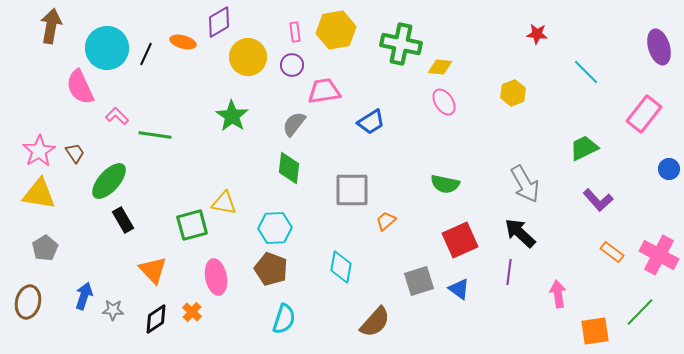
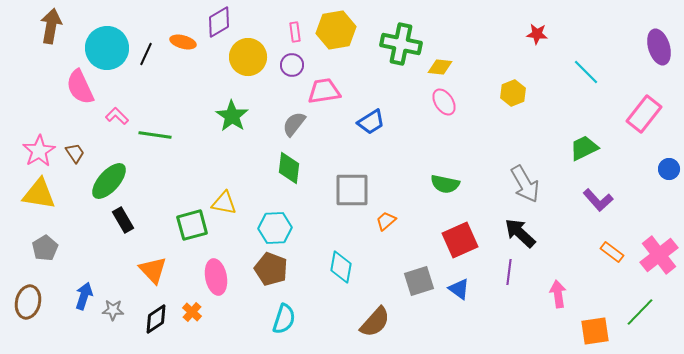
pink cross at (659, 255): rotated 24 degrees clockwise
